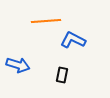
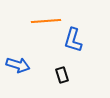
blue L-shape: rotated 100 degrees counterclockwise
black rectangle: rotated 28 degrees counterclockwise
